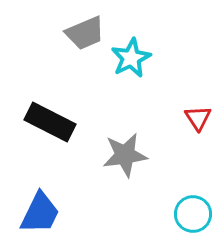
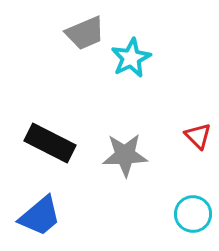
red triangle: moved 18 px down; rotated 12 degrees counterclockwise
black rectangle: moved 21 px down
gray star: rotated 6 degrees clockwise
blue trapezoid: moved 3 px down; rotated 24 degrees clockwise
